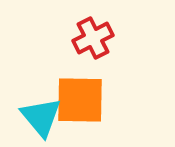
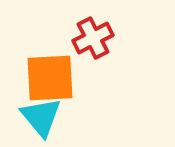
orange square: moved 30 px left, 22 px up; rotated 4 degrees counterclockwise
